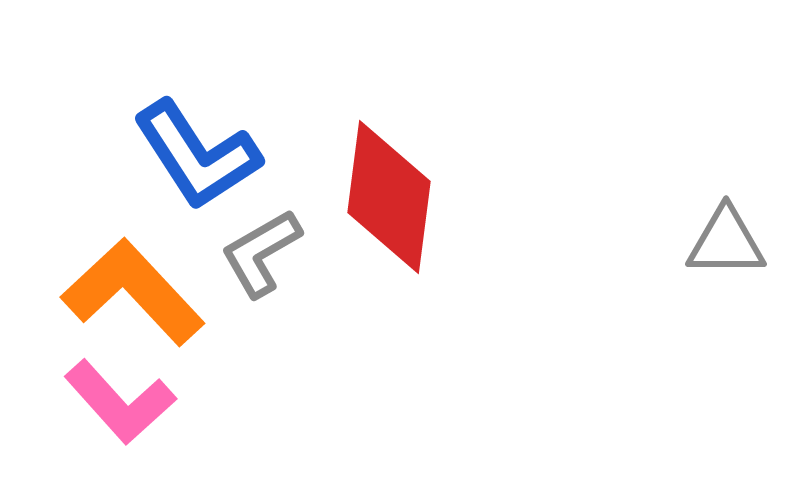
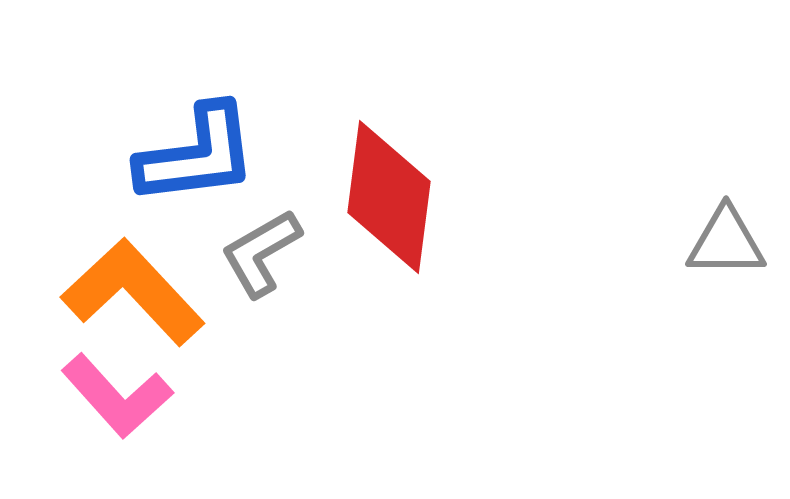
blue L-shape: rotated 64 degrees counterclockwise
pink L-shape: moved 3 px left, 6 px up
